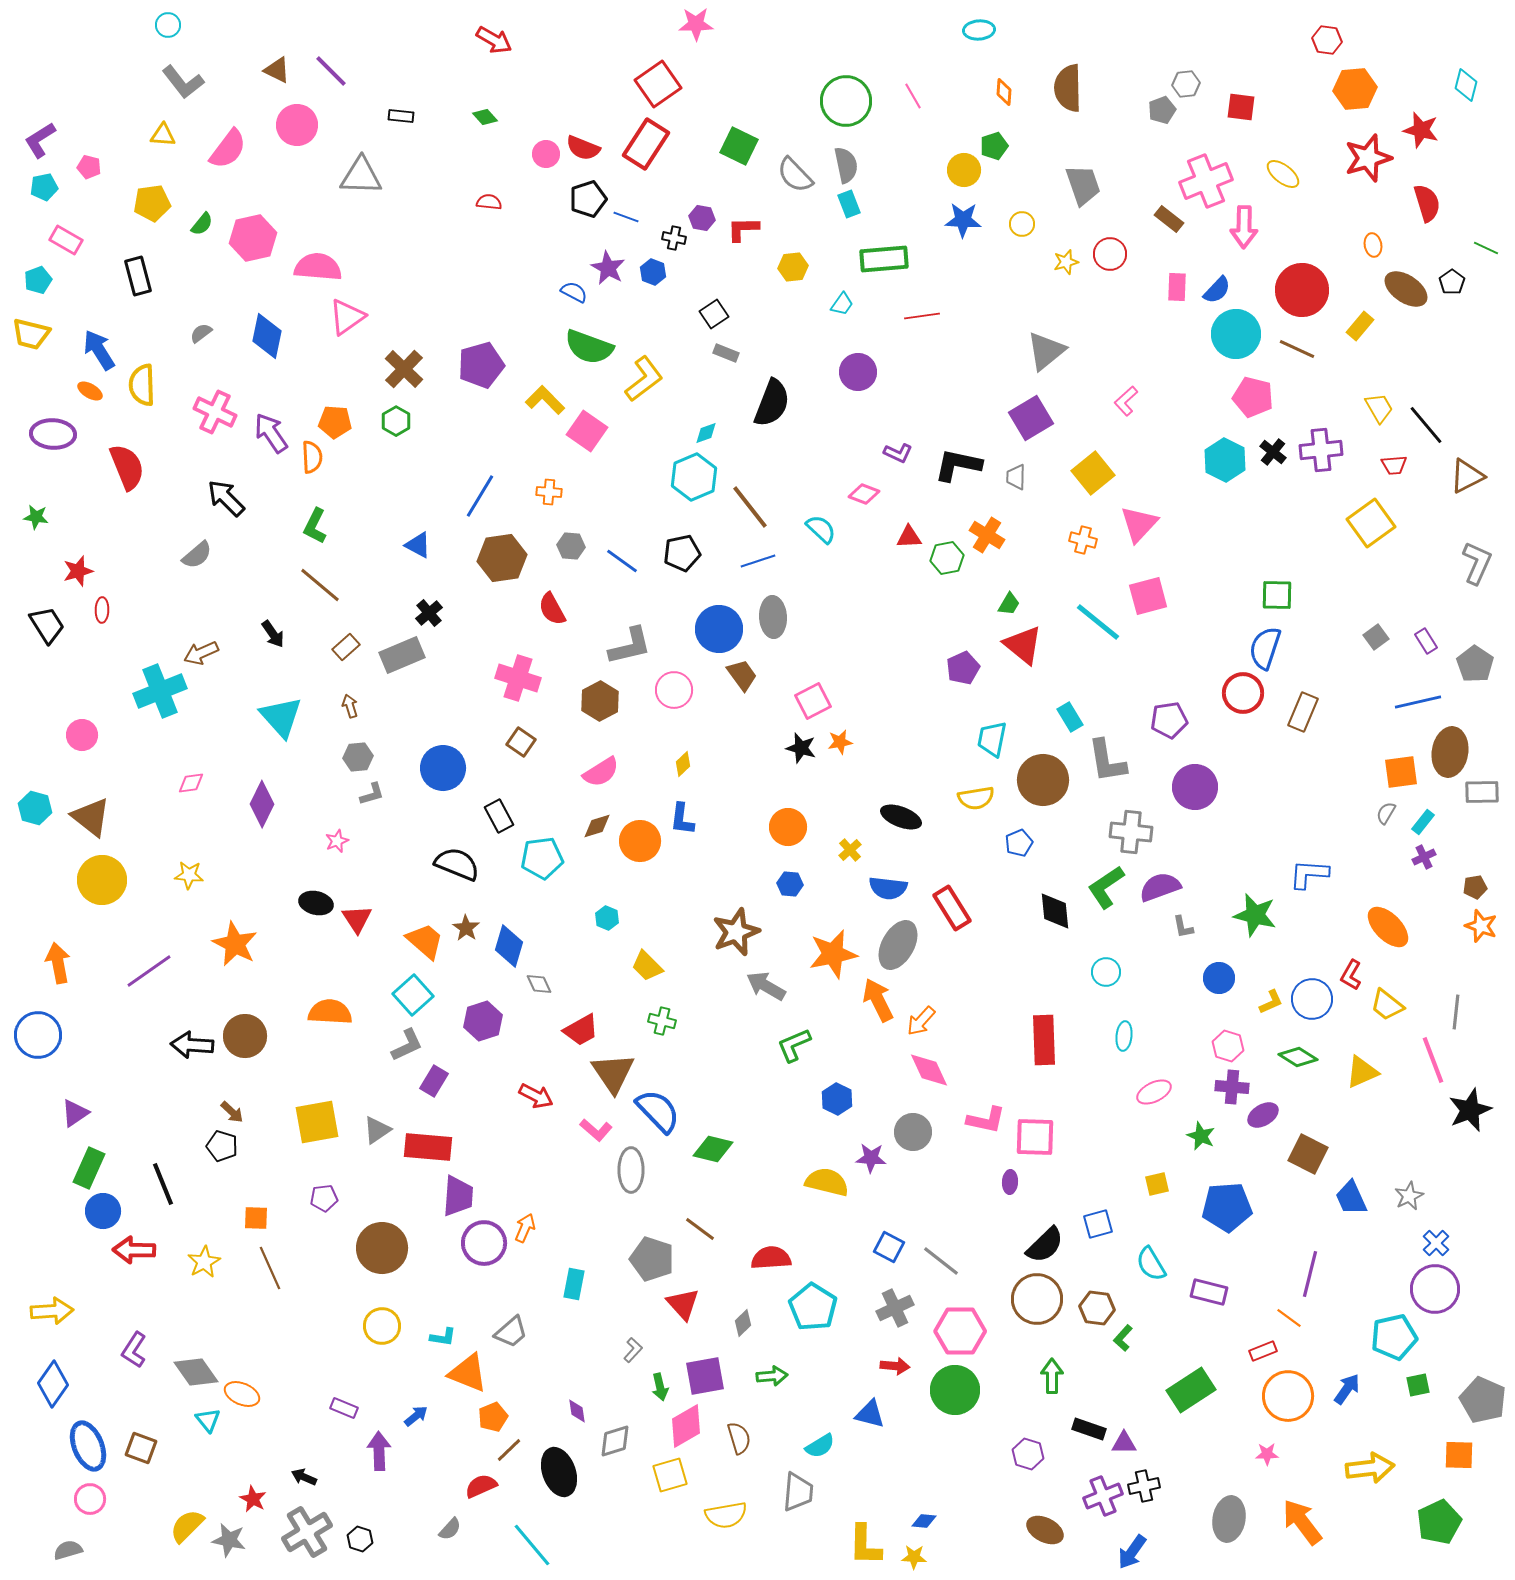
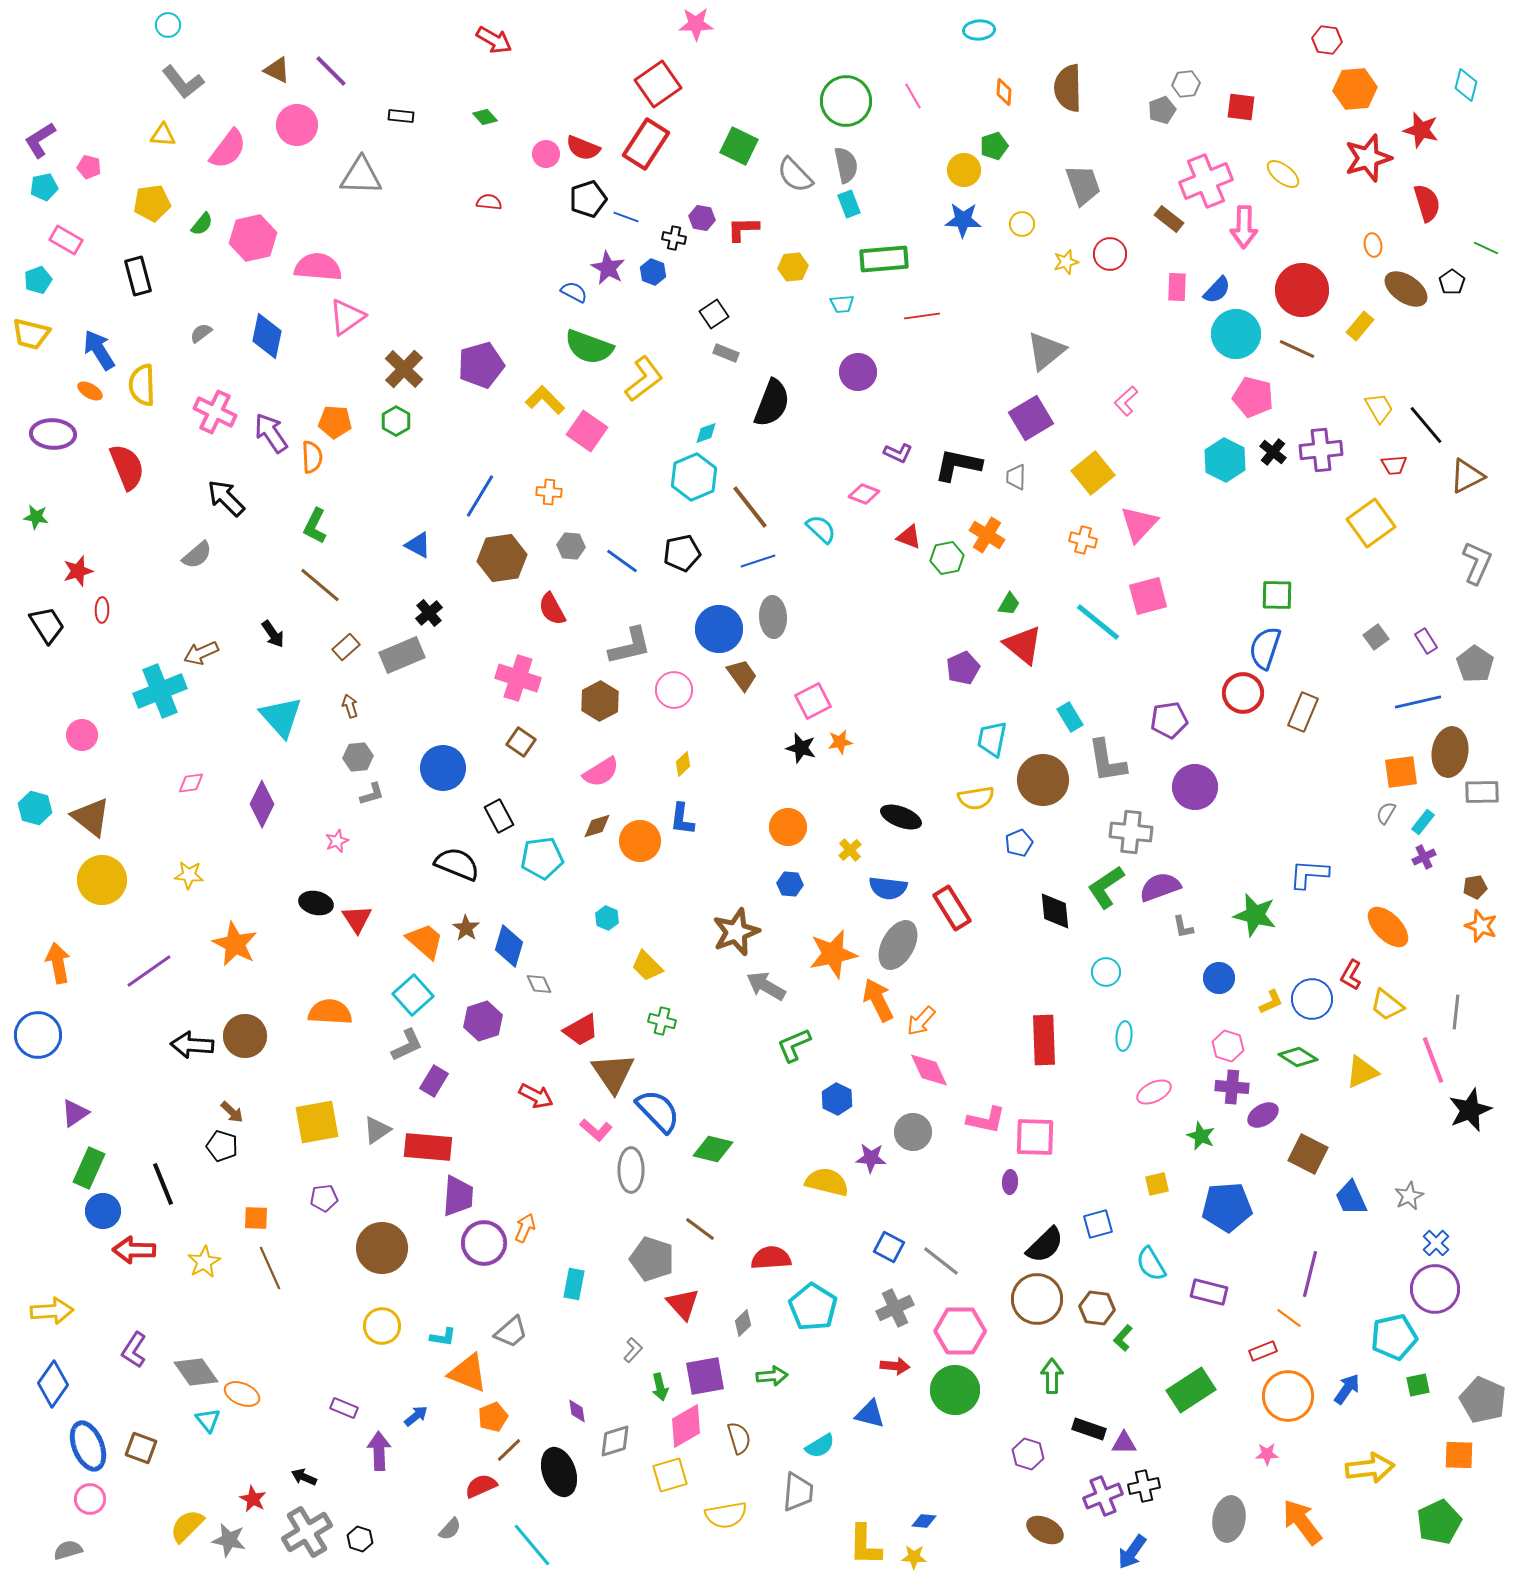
cyan trapezoid at (842, 304): rotated 50 degrees clockwise
red triangle at (909, 537): rotated 24 degrees clockwise
